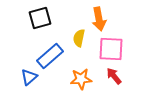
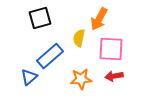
orange arrow: rotated 40 degrees clockwise
red arrow: rotated 60 degrees counterclockwise
